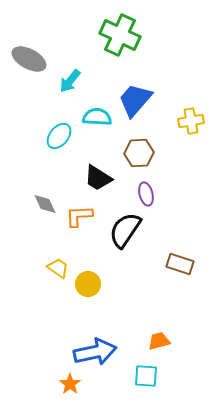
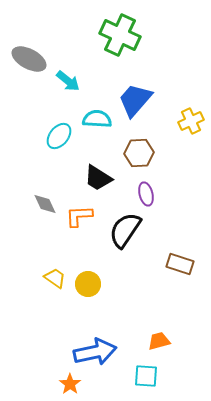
cyan arrow: moved 2 px left; rotated 90 degrees counterclockwise
cyan semicircle: moved 2 px down
yellow cross: rotated 15 degrees counterclockwise
yellow trapezoid: moved 3 px left, 10 px down
